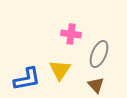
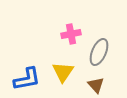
pink cross: rotated 18 degrees counterclockwise
gray ellipse: moved 2 px up
yellow triangle: moved 3 px right, 2 px down
